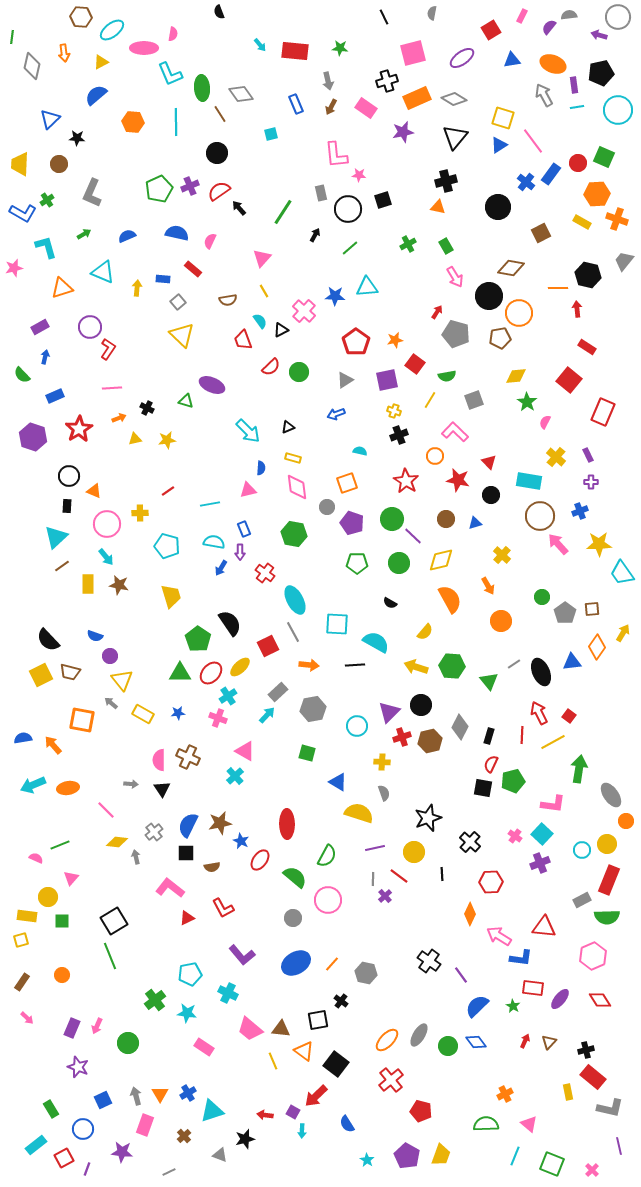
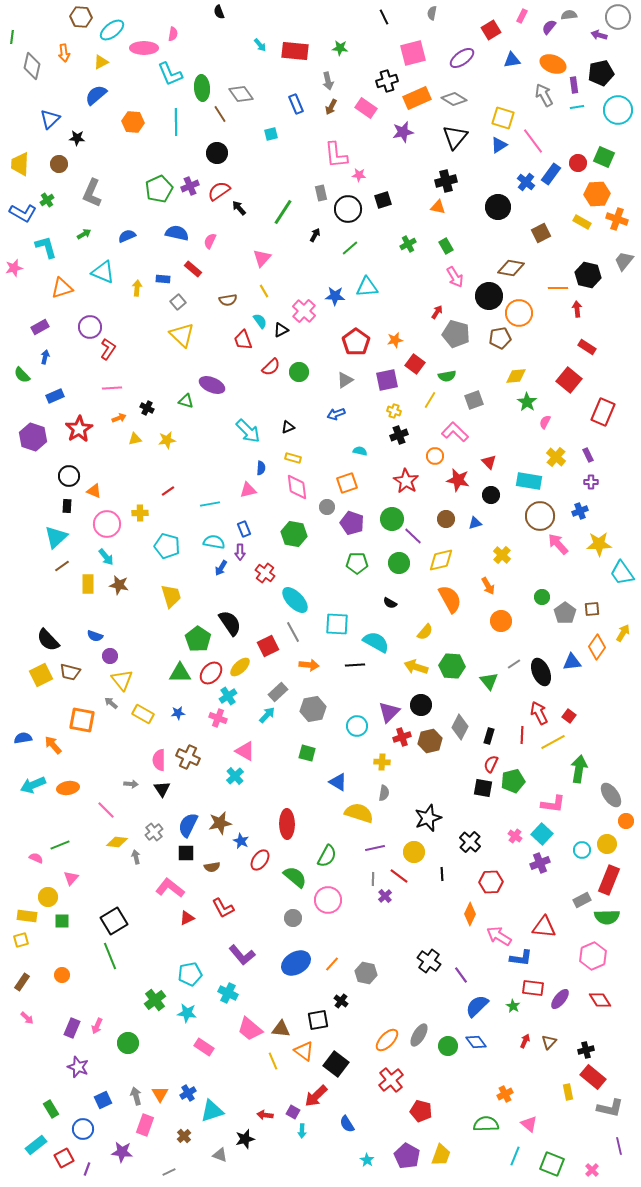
cyan ellipse at (295, 600): rotated 16 degrees counterclockwise
gray semicircle at (384, 793): rotated 28 degrees clockwise
